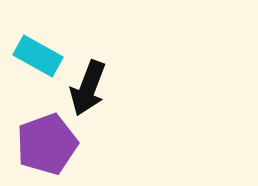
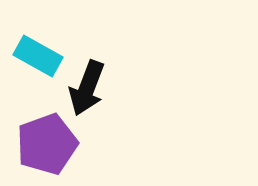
black arrow: moved 1 px left
